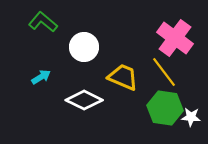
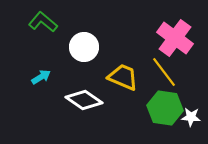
white diamond: rotated 9 degrees clockwise
